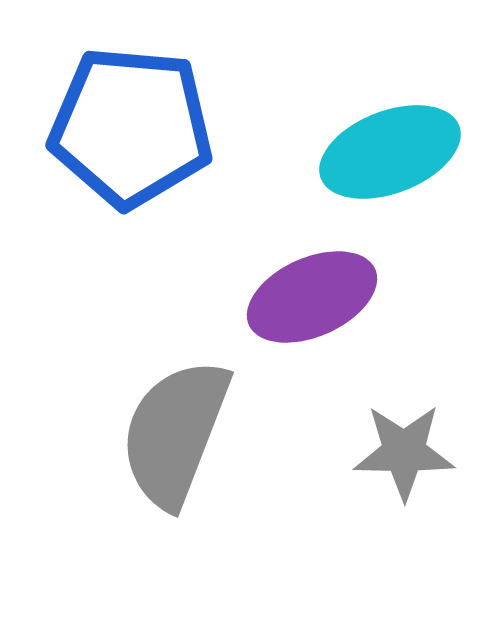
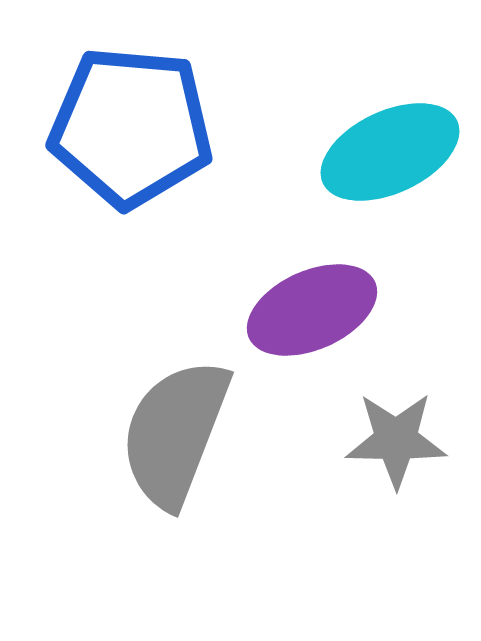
cyan ellipse: rotated 4 degrees counterclockwise
purple ellipse: moved 13 px down
gray star: moved 8 px left, 12 px up
